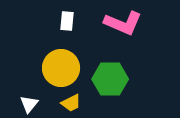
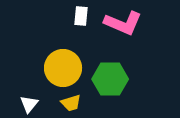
white rectangle: moved 14 px right, 5 px up
yellow circle: moved 2 px right
yellow trapezoid: rotated 10 degrees clockwise
